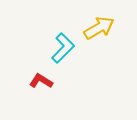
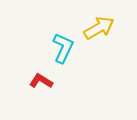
cyan L-shape: rotated 20 degrees counterclockwise
